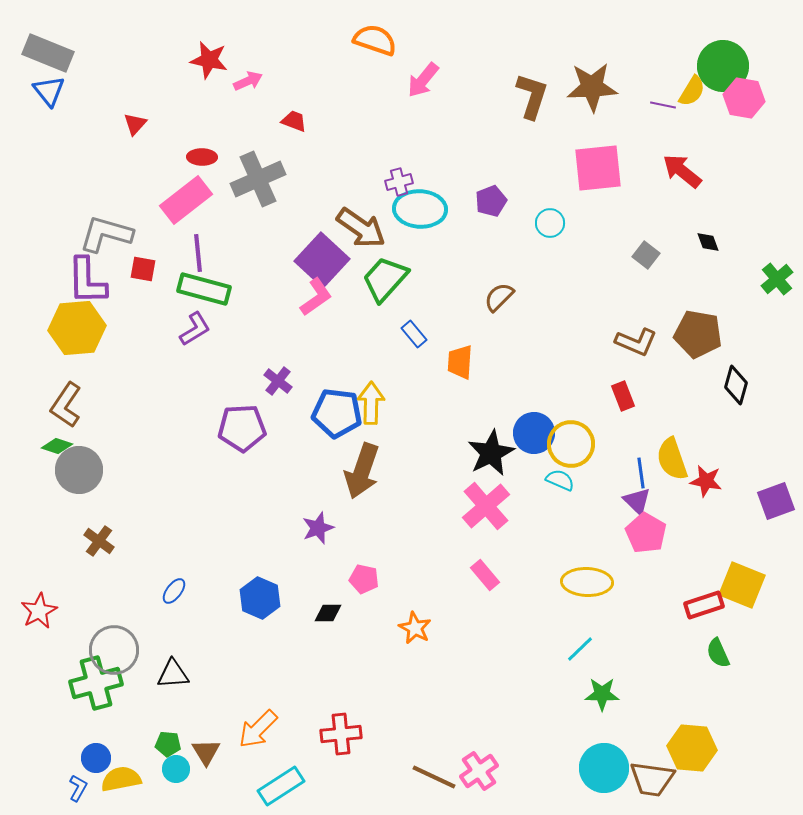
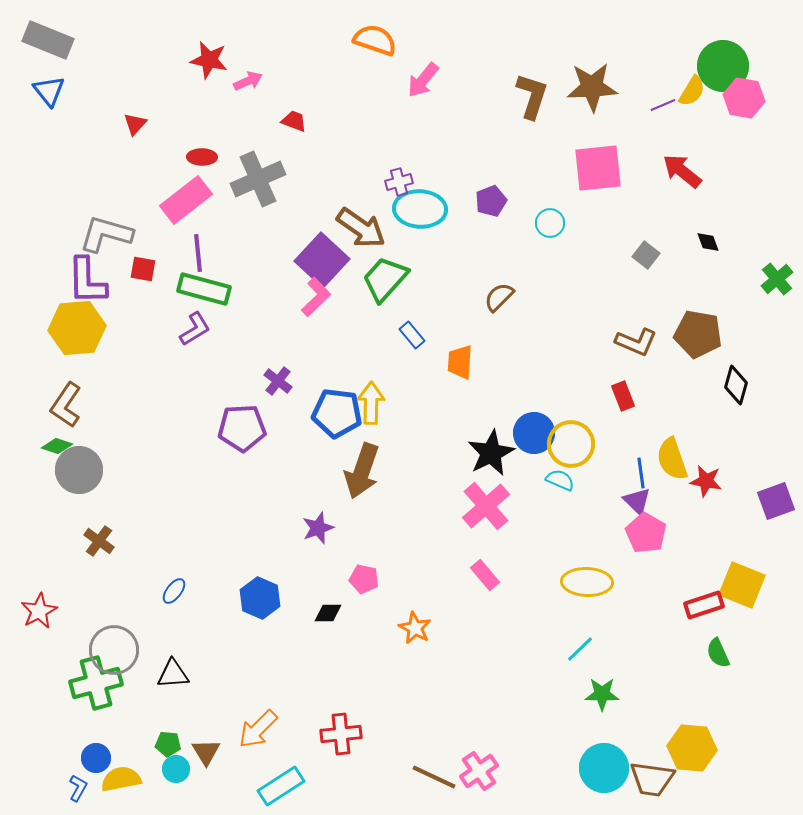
gray rectangle at (48, 53): moved 13 px up
purple line at (663, 105): rotated 35 degrees counterclockwise
pink L-shape at (316, 297): rotated 9 degrees counterclockwise
blue rectangle at (414, 334): moved 2 px left, 1 px down
